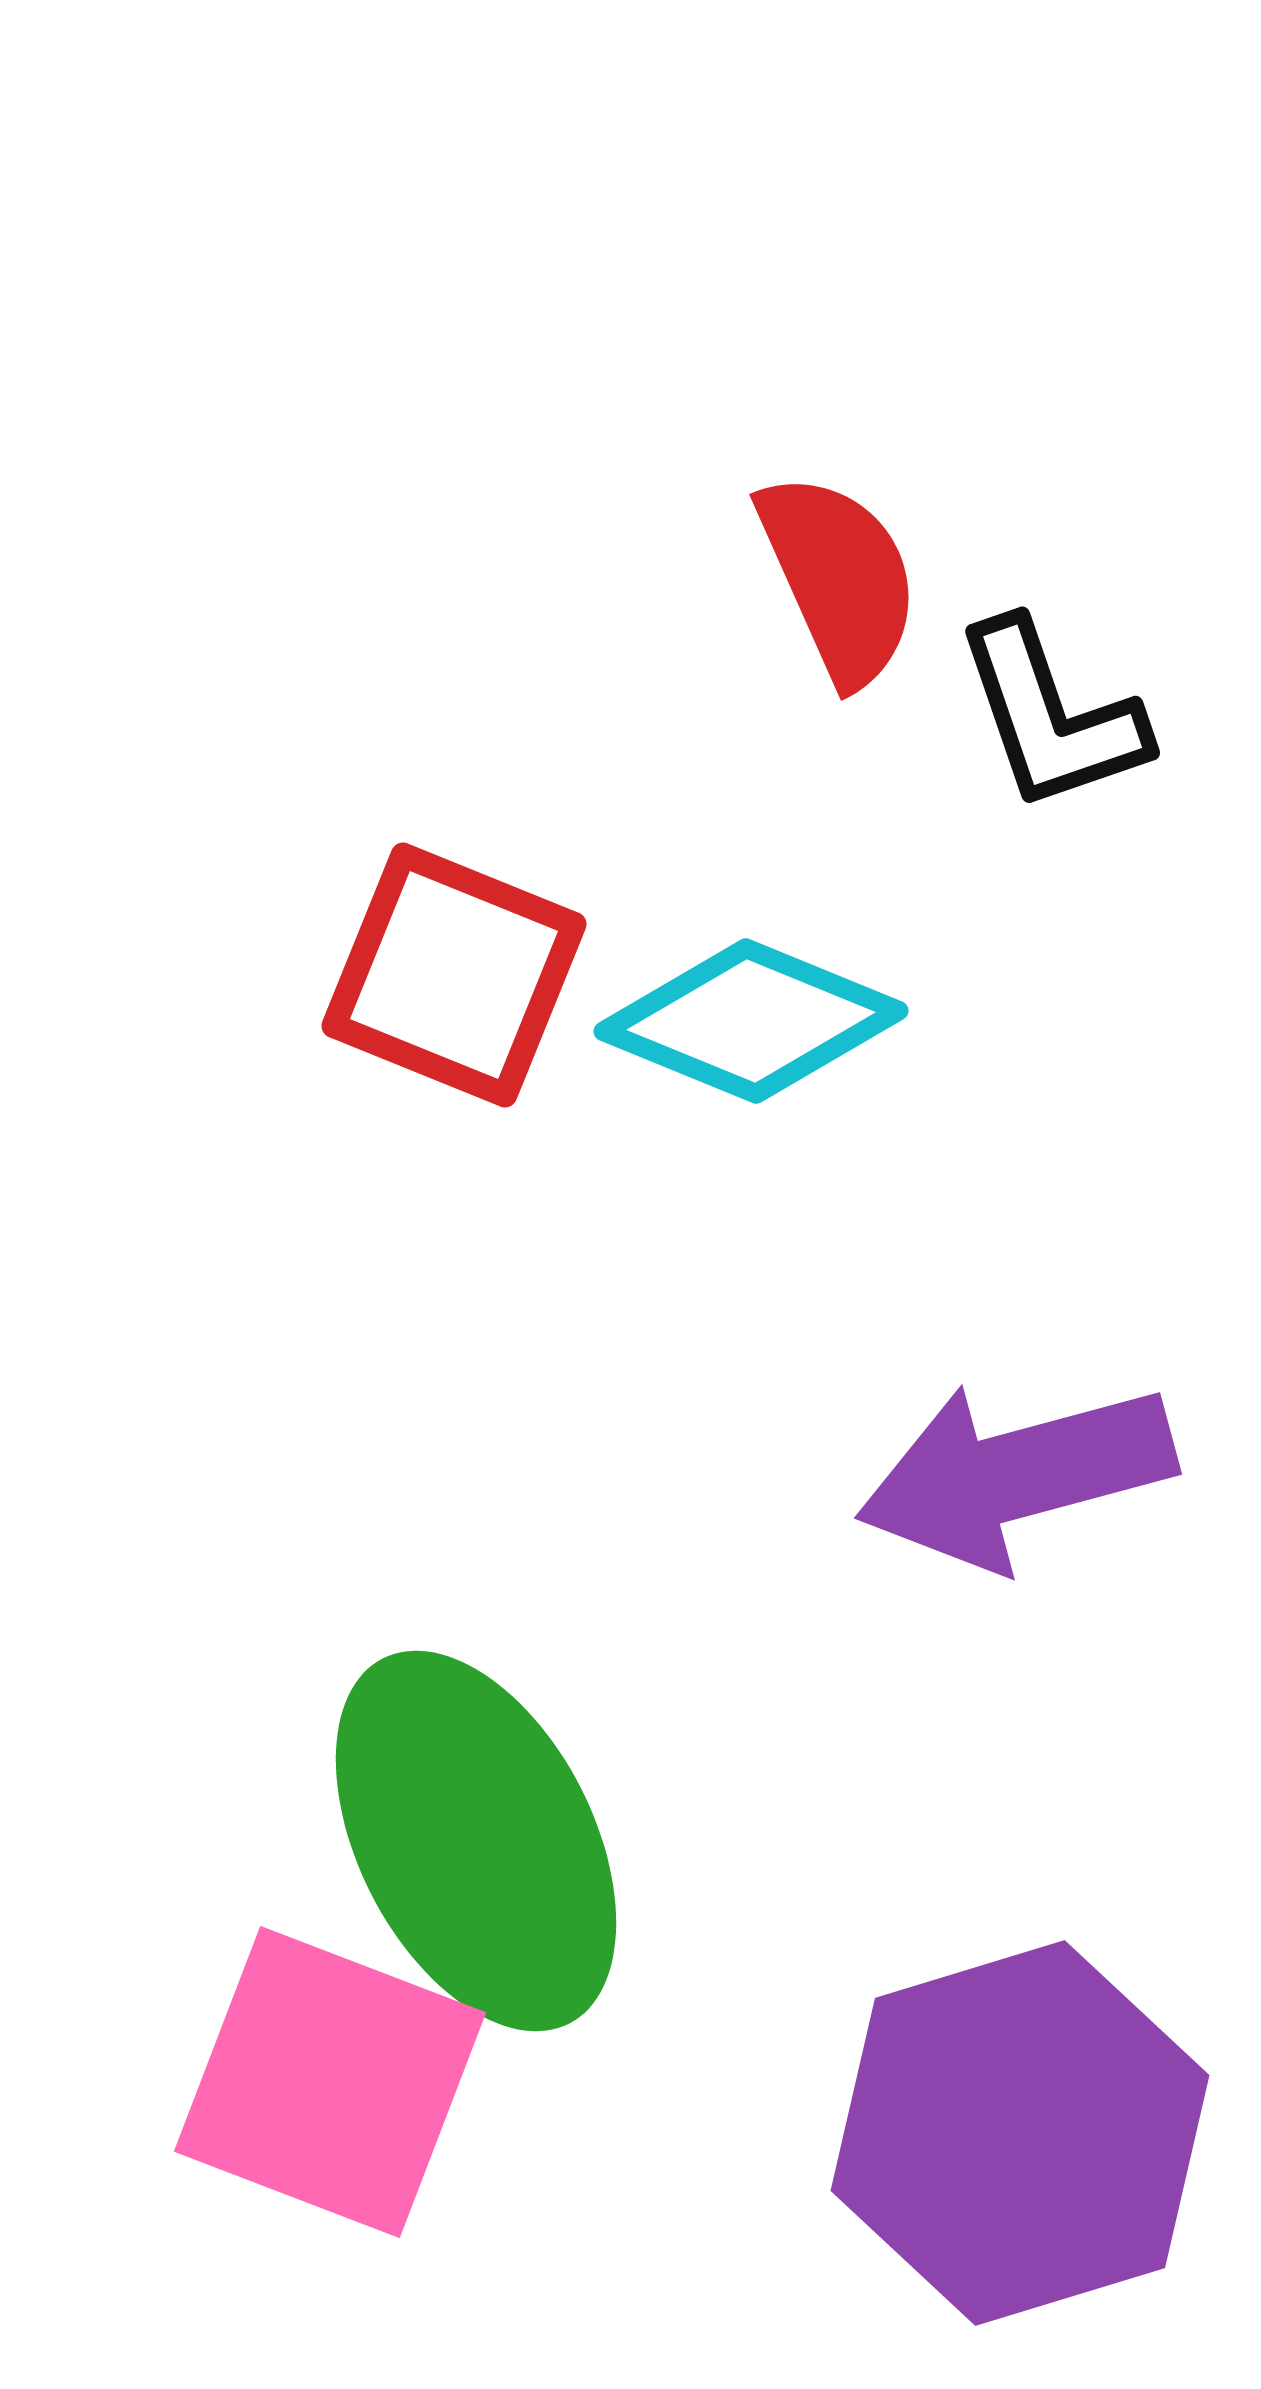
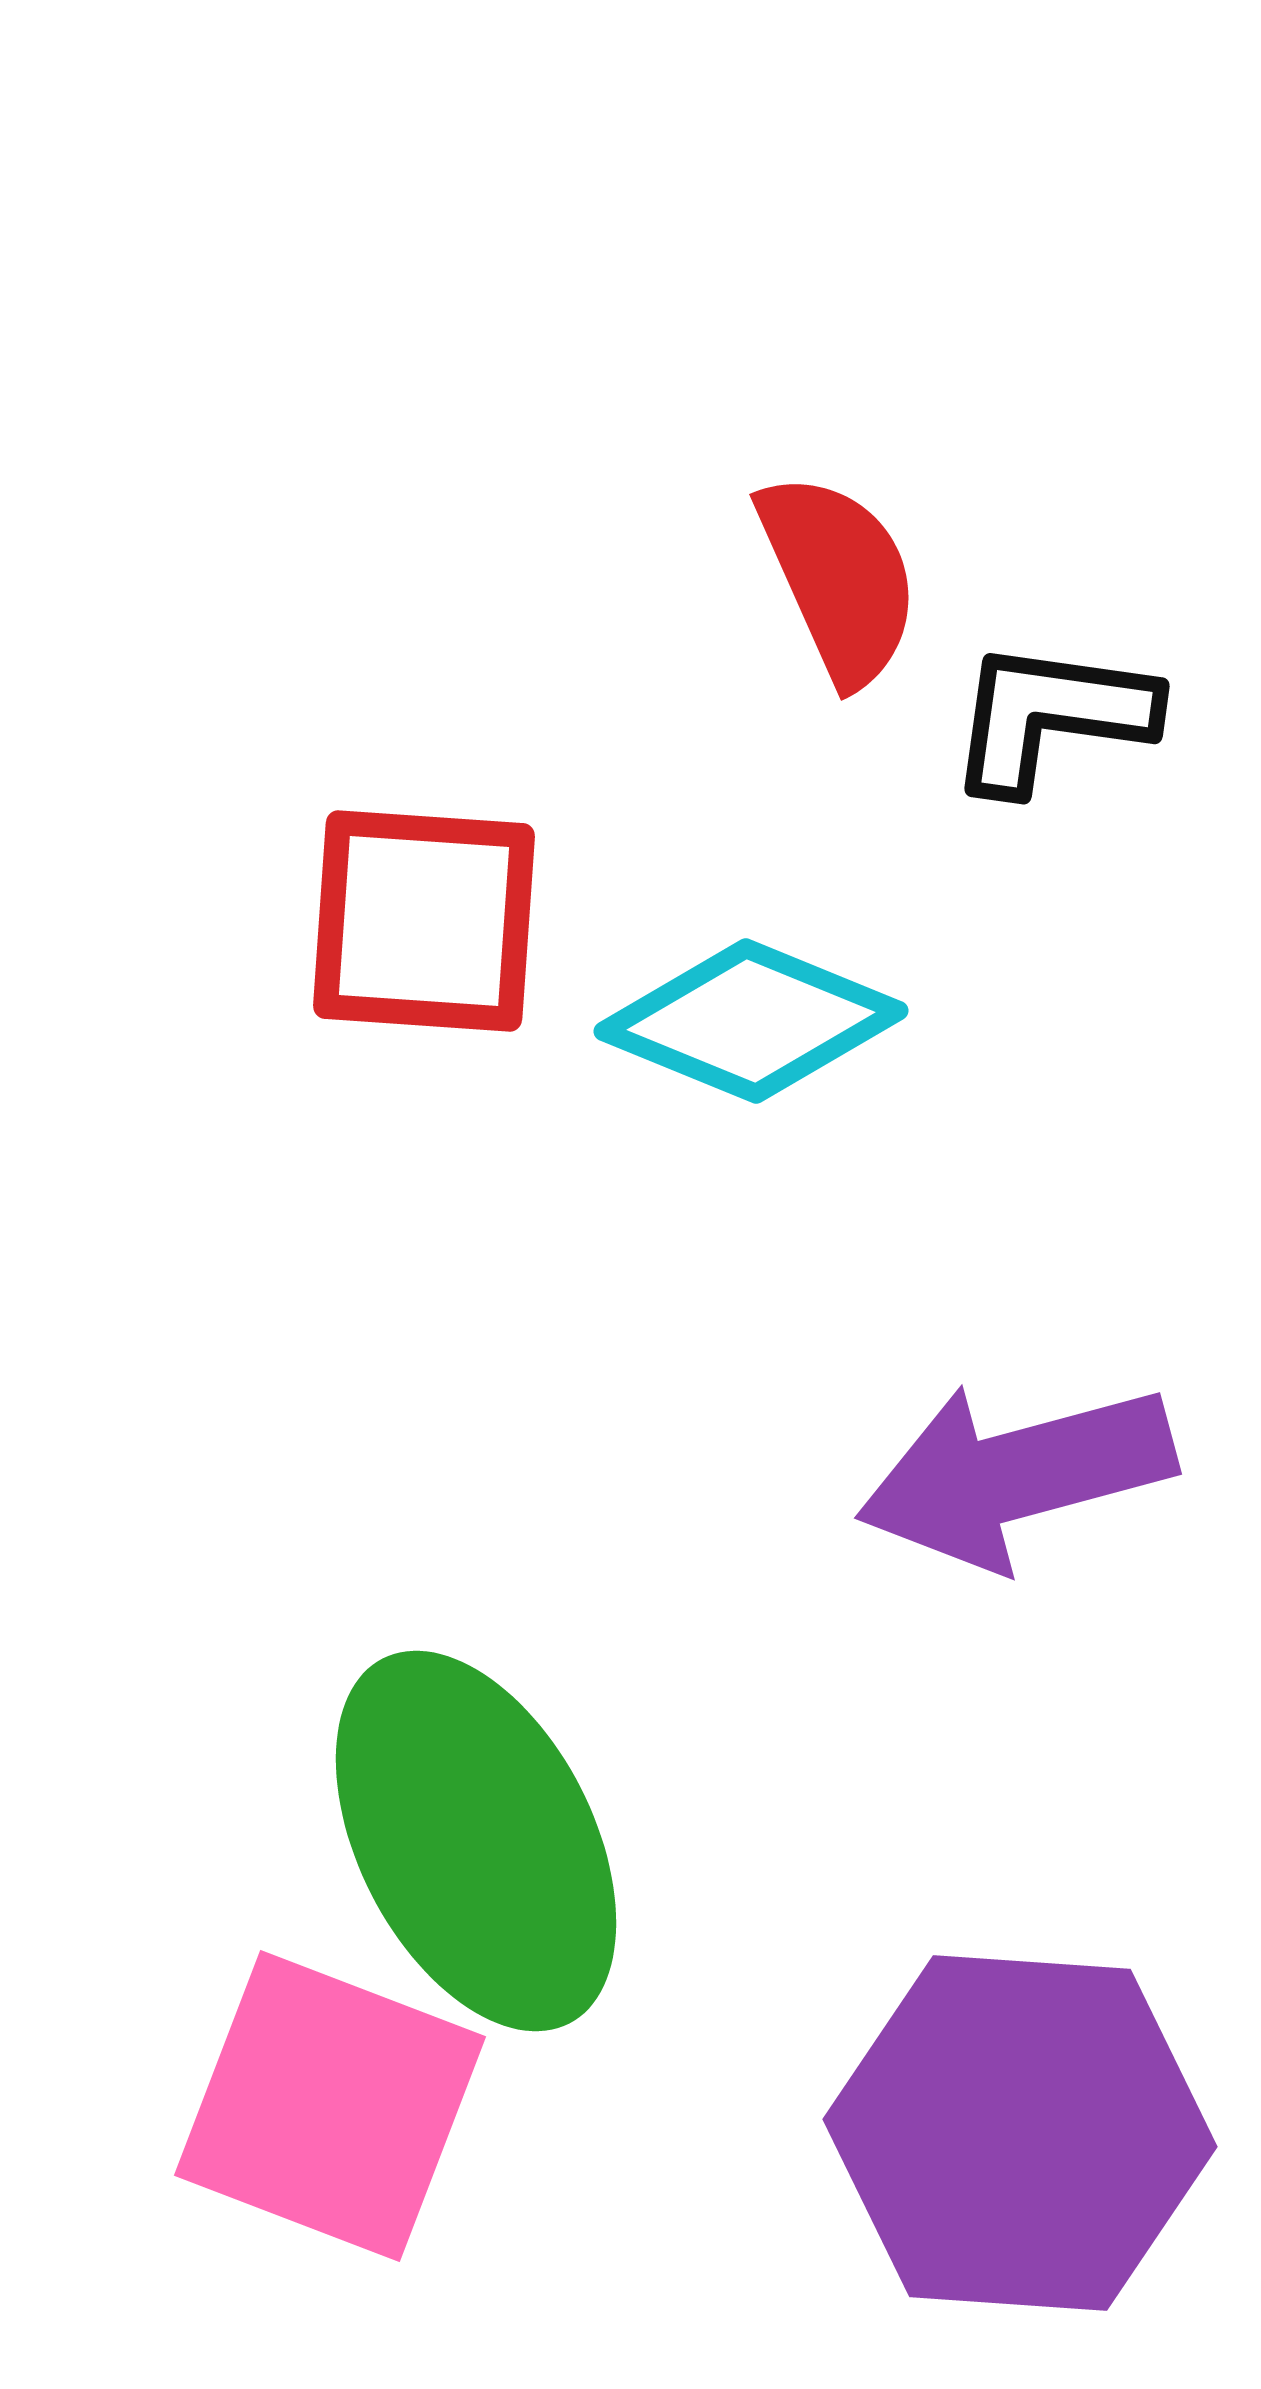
black L-shape: rotated 117 degrees clockwise
red square: moved 30 px left, 54 px up; rotated 18 degrees counterclockwise
pink square: moved 24 px down
purple hexagon: rotated 21 degrees clockwise
